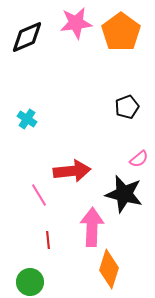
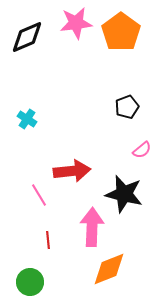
pink semicircle: moved 3 px right, 9 px up
orange diamond: rotated 51 degrees clockwise
